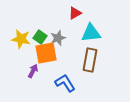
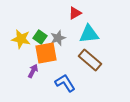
cyan triangle: moved 2 px left, 1 px down
brown rectangle: rotated 60 degrees counterclockwise
